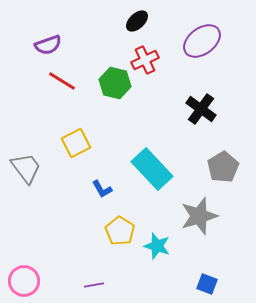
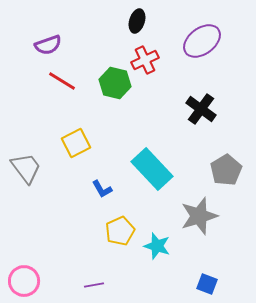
black ellipse: rotated 30 degrees counterclockwise
gray pentagon: moved 3 px right, 3 px down
yellow pentagon: rotated 16 degrees clockwise
